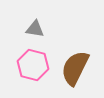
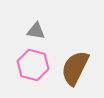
gray triangle: moved 1 px right, 2 px down
